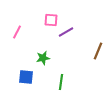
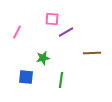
pink square: moved 1 px right, 1 px up
brown line: moved 6 px left, 2 px down; rotated 66 degrees clockwise
green line: moved 2 px up
